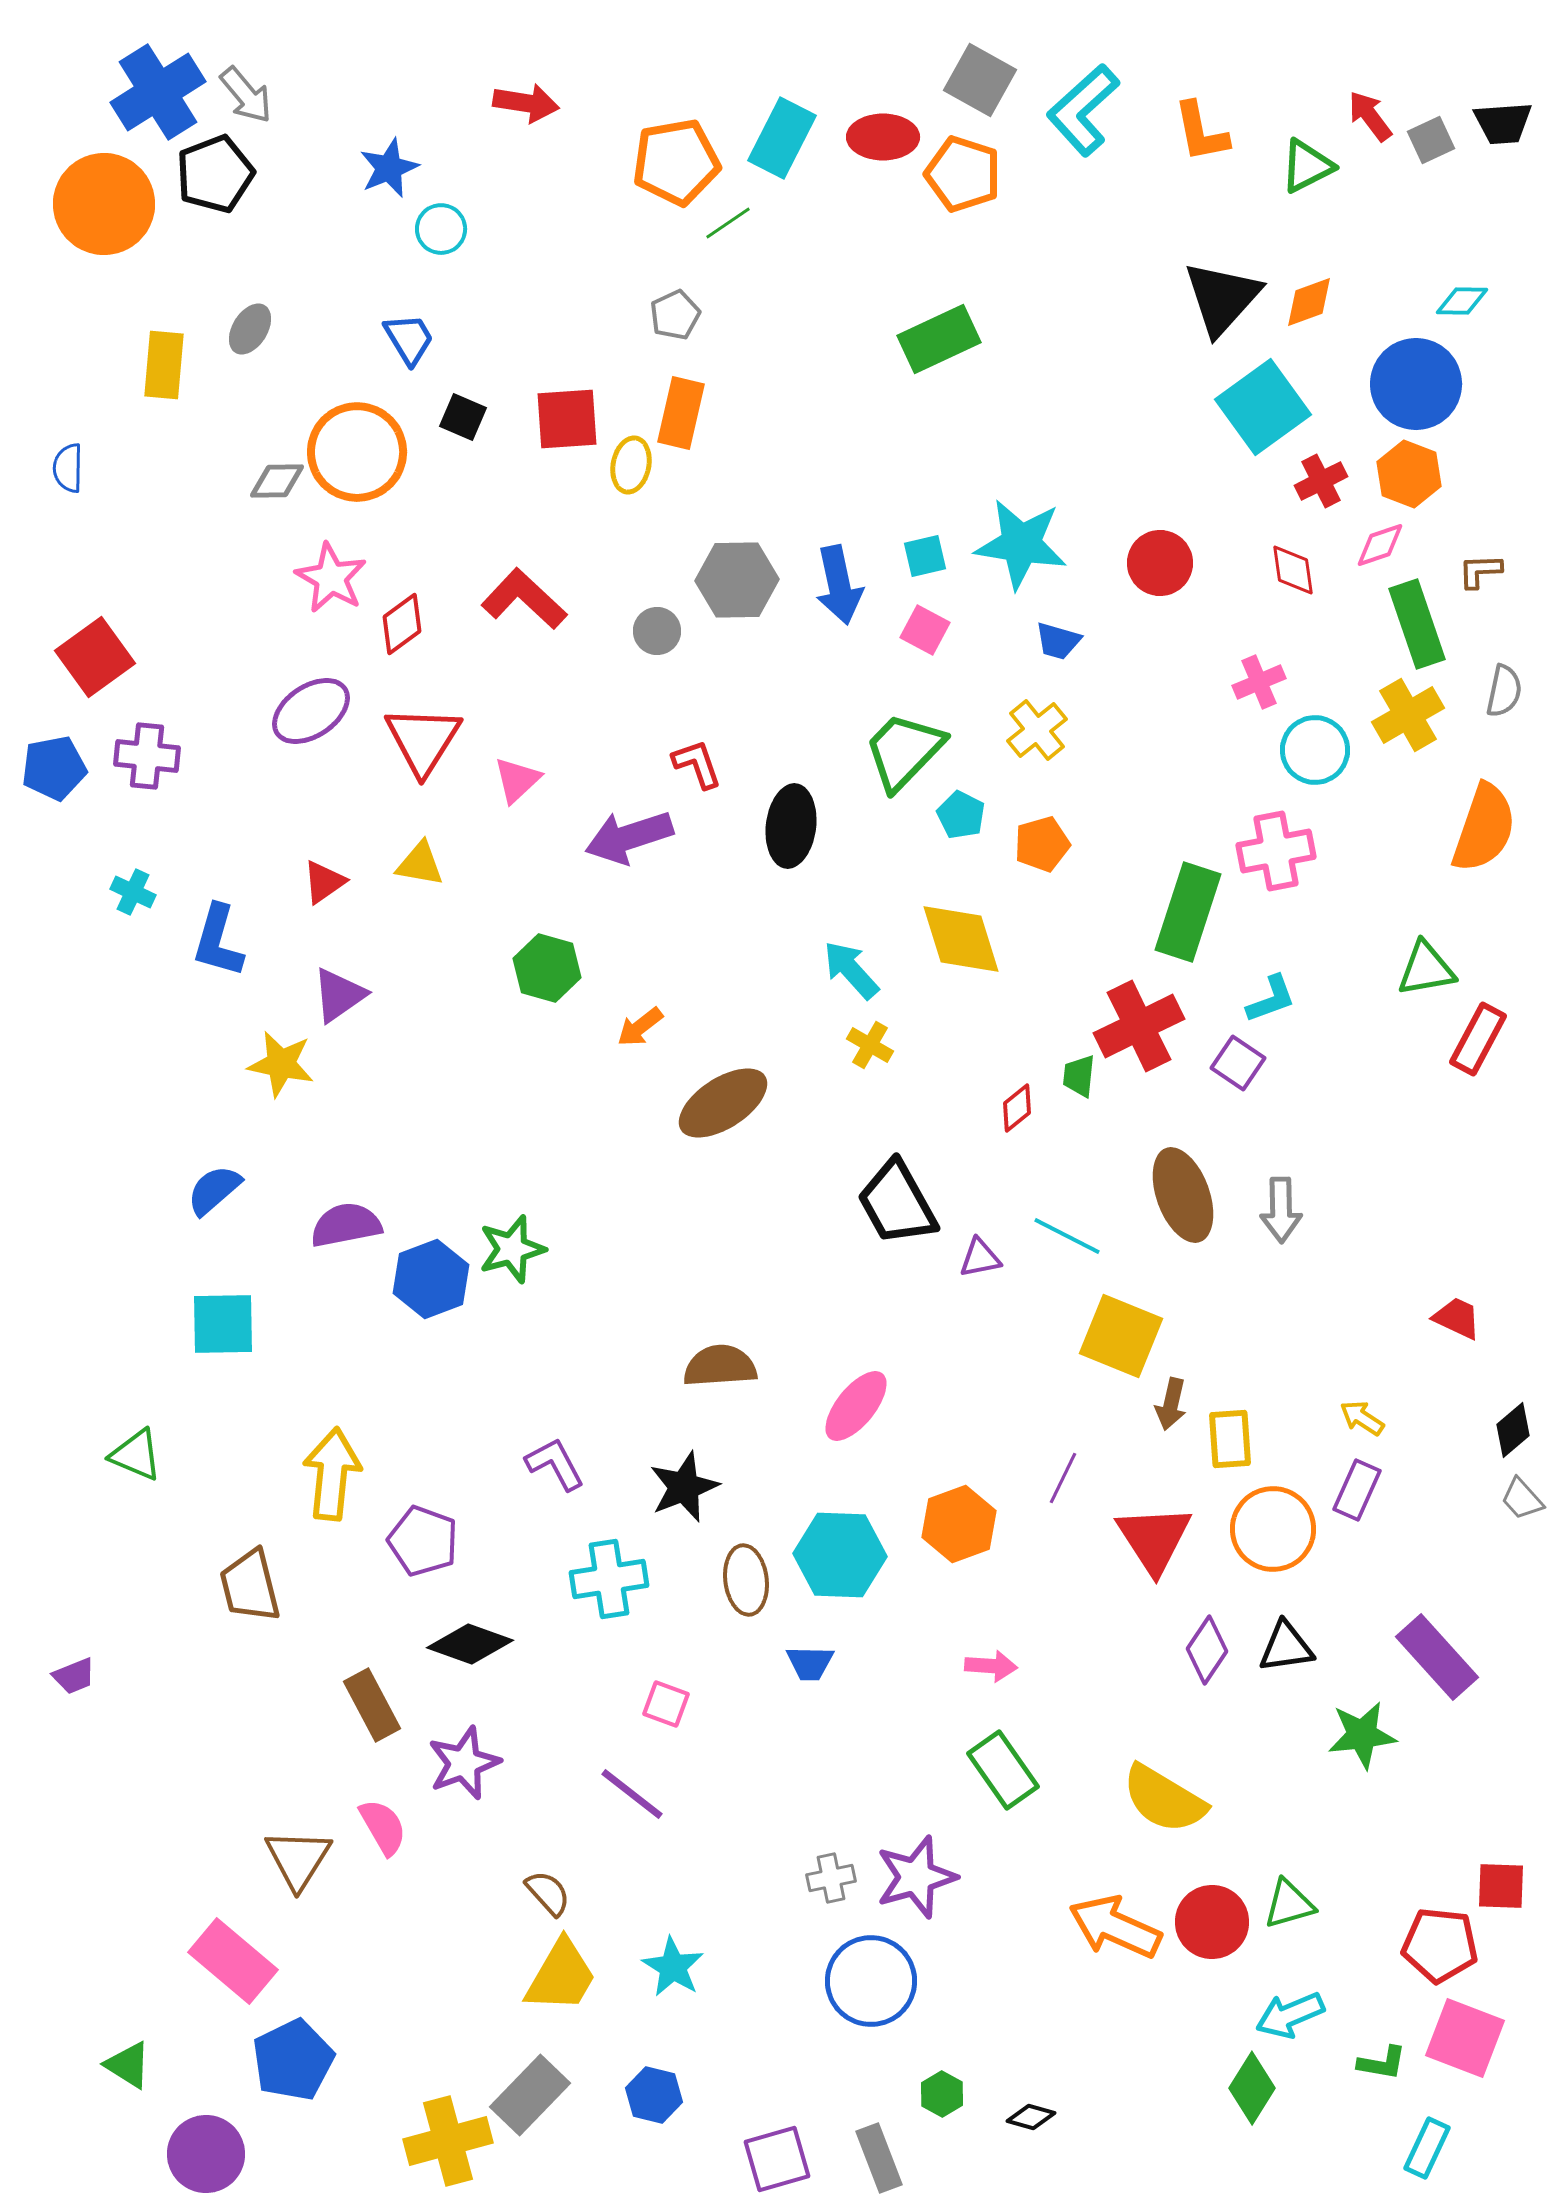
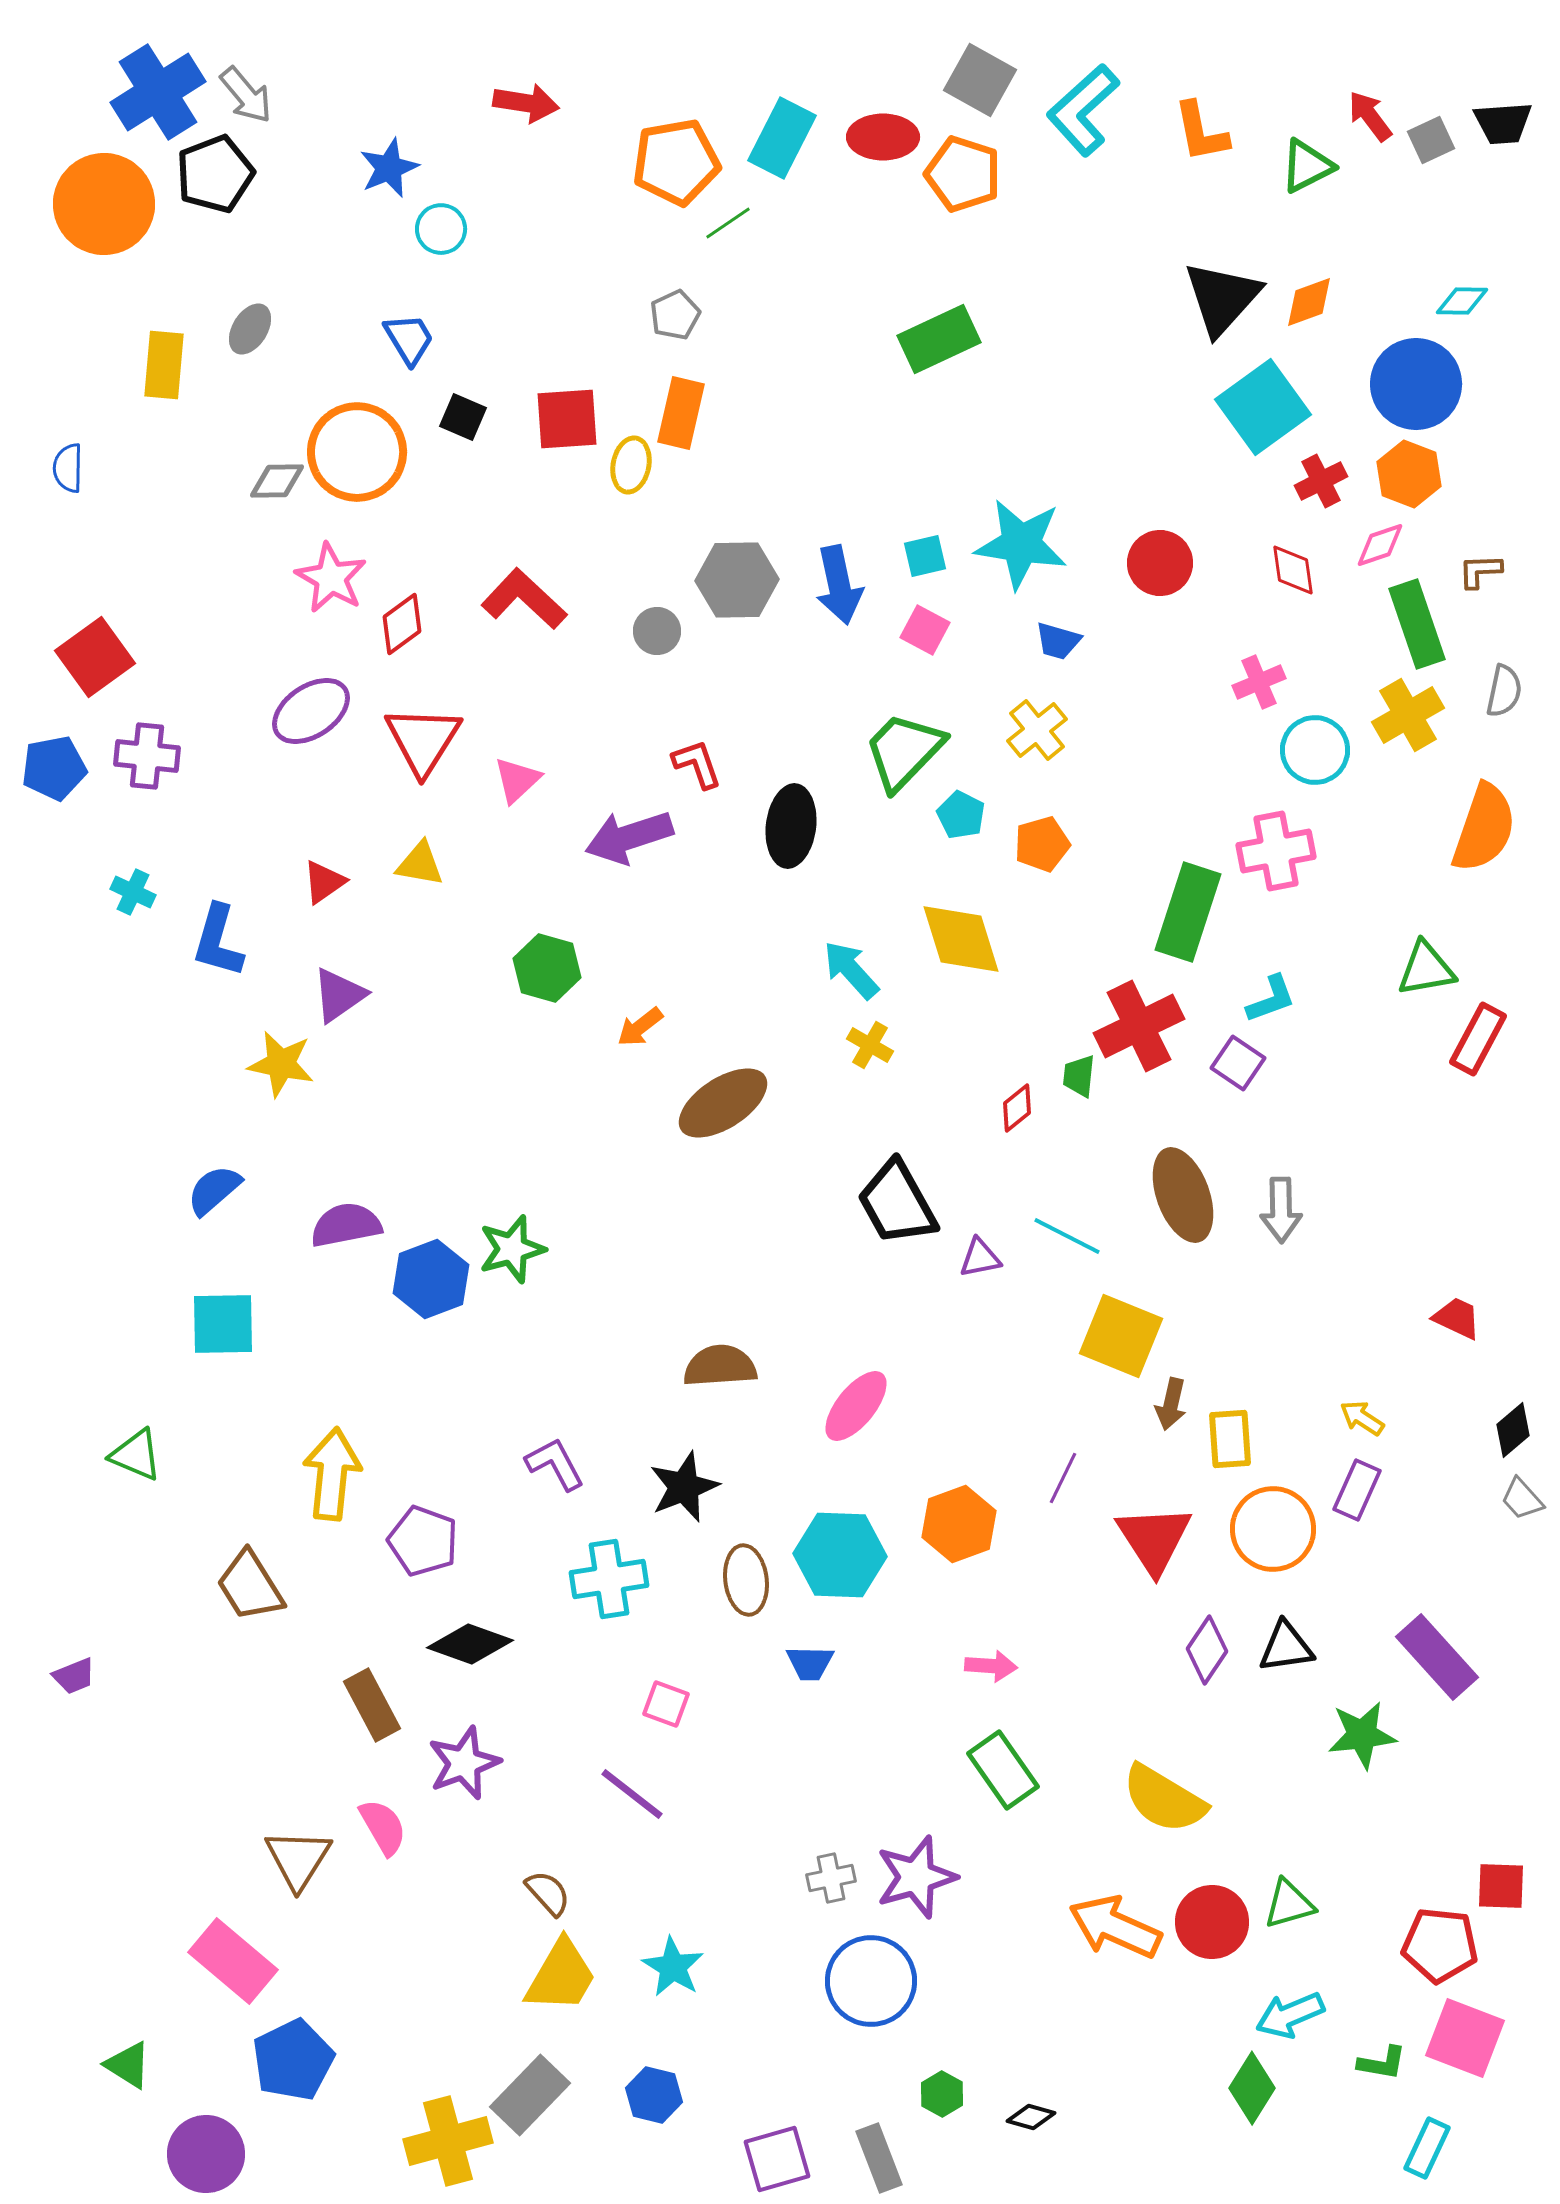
brown trapezoid at (250, 1586): rotated 18 degrees counterclockwise
